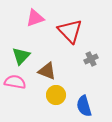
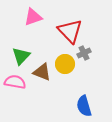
pink triangle: moved 2 px left, 1 px up
gray cross: moved 7 px left, 6 px up
brown triangle: moved 5 px left, 1 px down
yellow circle: moved 9 px right, 31 px up
